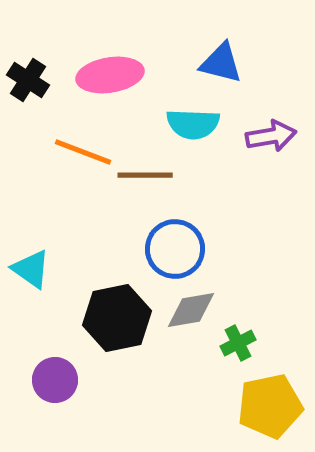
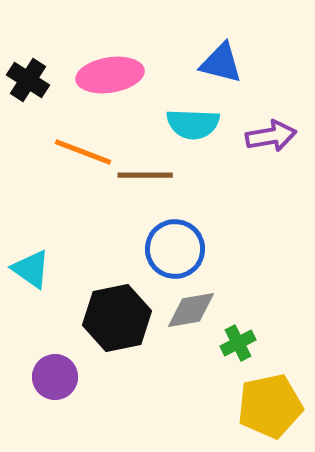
purple circle: moved 3 px up
